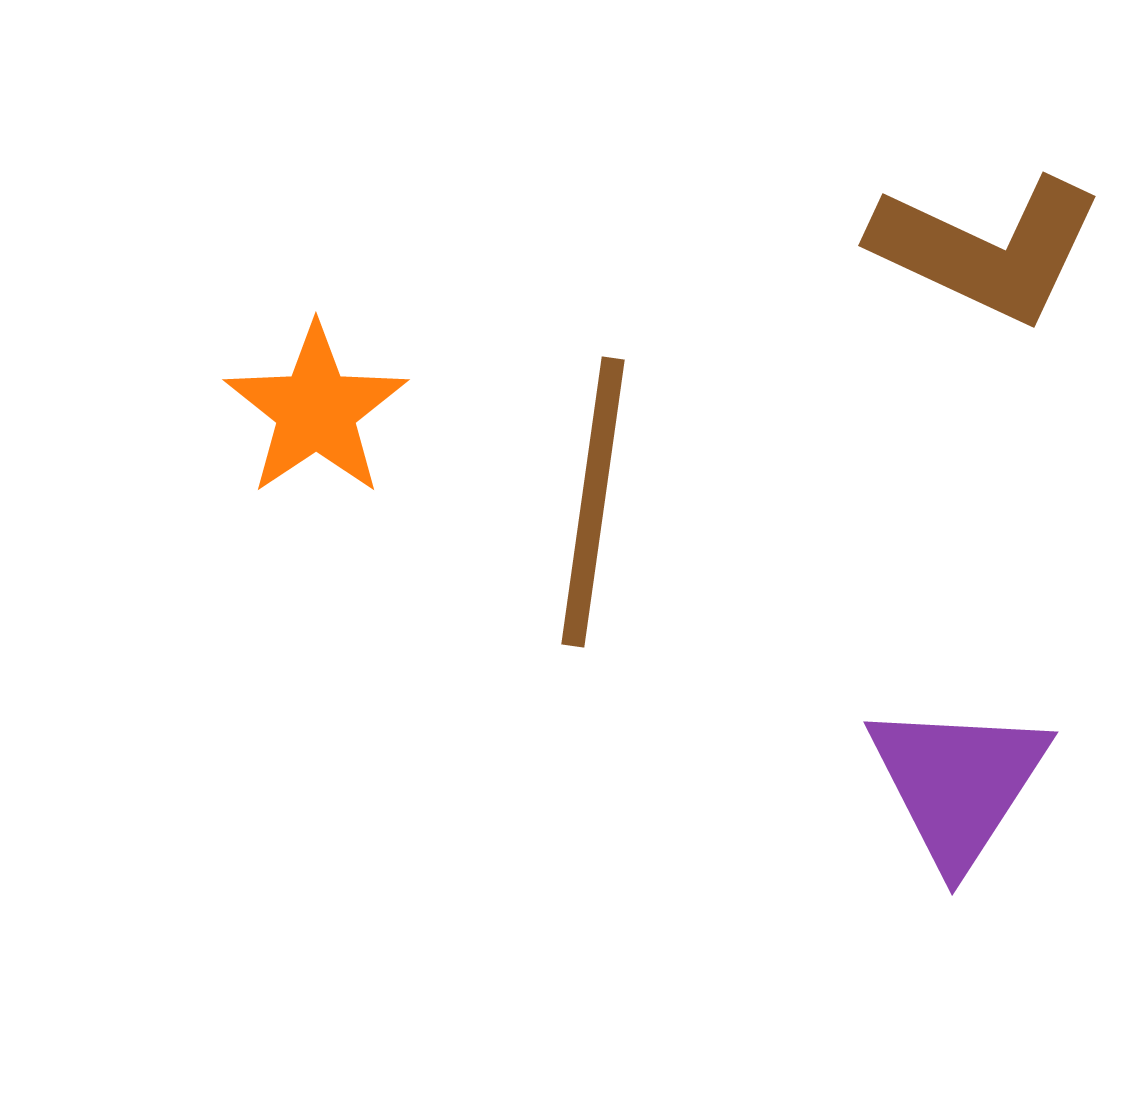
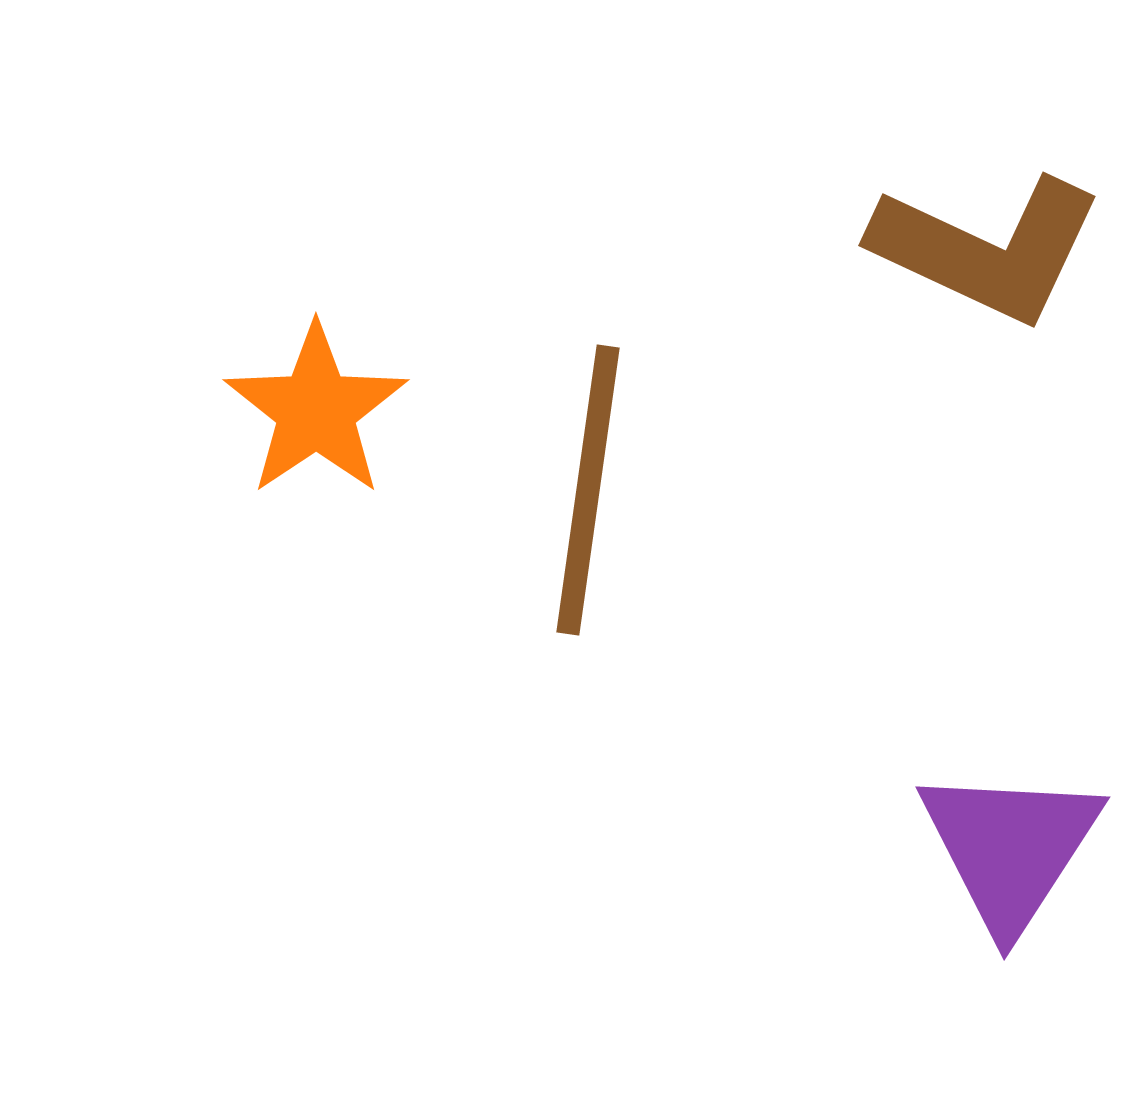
brown line: moved 5 px left, 12 px up
purple triangle: moved 52 px right, 65 px down
